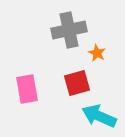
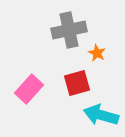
pink rectangle: moved 2 px right; rotated 52 degrees clockwise
cyan arrow: moved 2 px right, 1 px up; rotated 8 degrees counterclockwise
